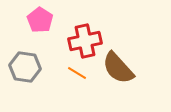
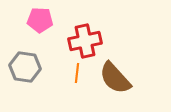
pink pentagon: rotated 30 degrees counterclockwise
brown semicircle: moved 3 px left, 10 px down
orange line: rotated 66 degrees clockwise
